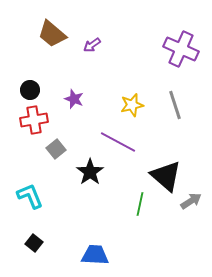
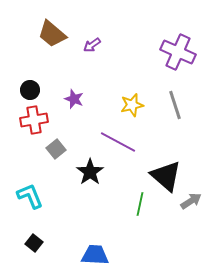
purple cross: moved 3 px left, 3 px down
